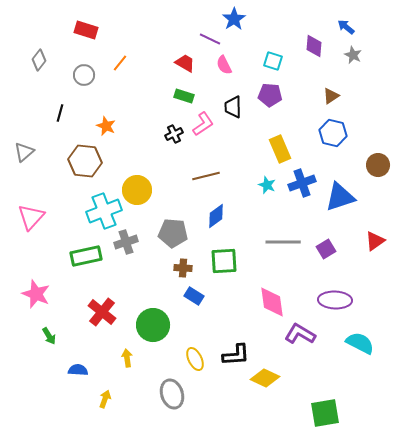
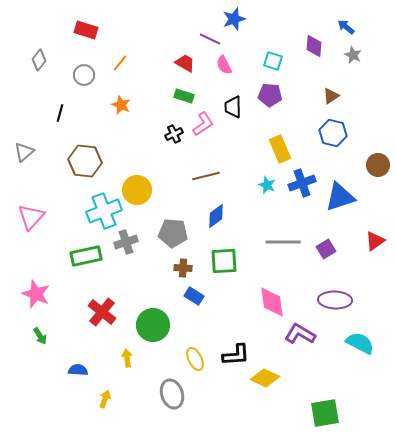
blue star at (234, 19): rotated 15 degrees clockwise
orange star at (106, 126): moved 15 px right, 21 px up
green arrow at (49, 336): moved 9 px left
